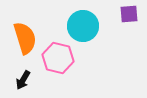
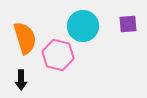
purple square: moved 1 px left, 10 px down
pink hexagon: moved 3 px up
black arrow: moved 2 px left; rotated 30 degrees counterclockwise
